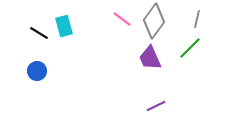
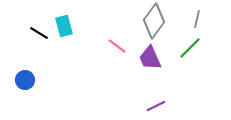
pink line: moved 5 px left, 27 px down
blue circle: moved 12 px left, 9 px down
